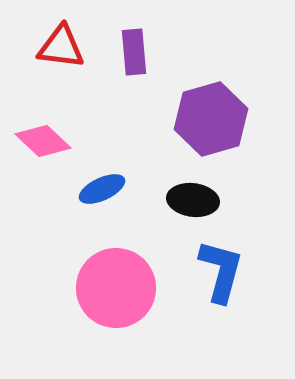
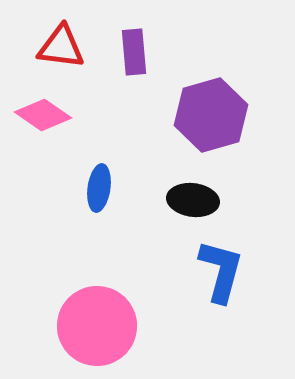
purple hexagon: moved 4 px up
pink diamond: moved 26 px up; rotated 8 degrees counterclockwise
blue ellipse: moved 3 px left, 1 px up; rotated 57 degrees counterclockwise
pink circle: moved 19 px left, 38 px down
